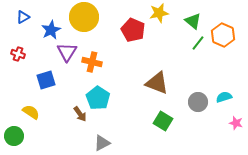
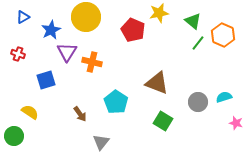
yellow circle: moved 2 px right
cyan pentagon: moved 18 px right, 4 px down
yellow semicircle: moved 1 px left
gray triangle: moved 1 px left, 1 px up; rotated 24 degrees counterclockwise
